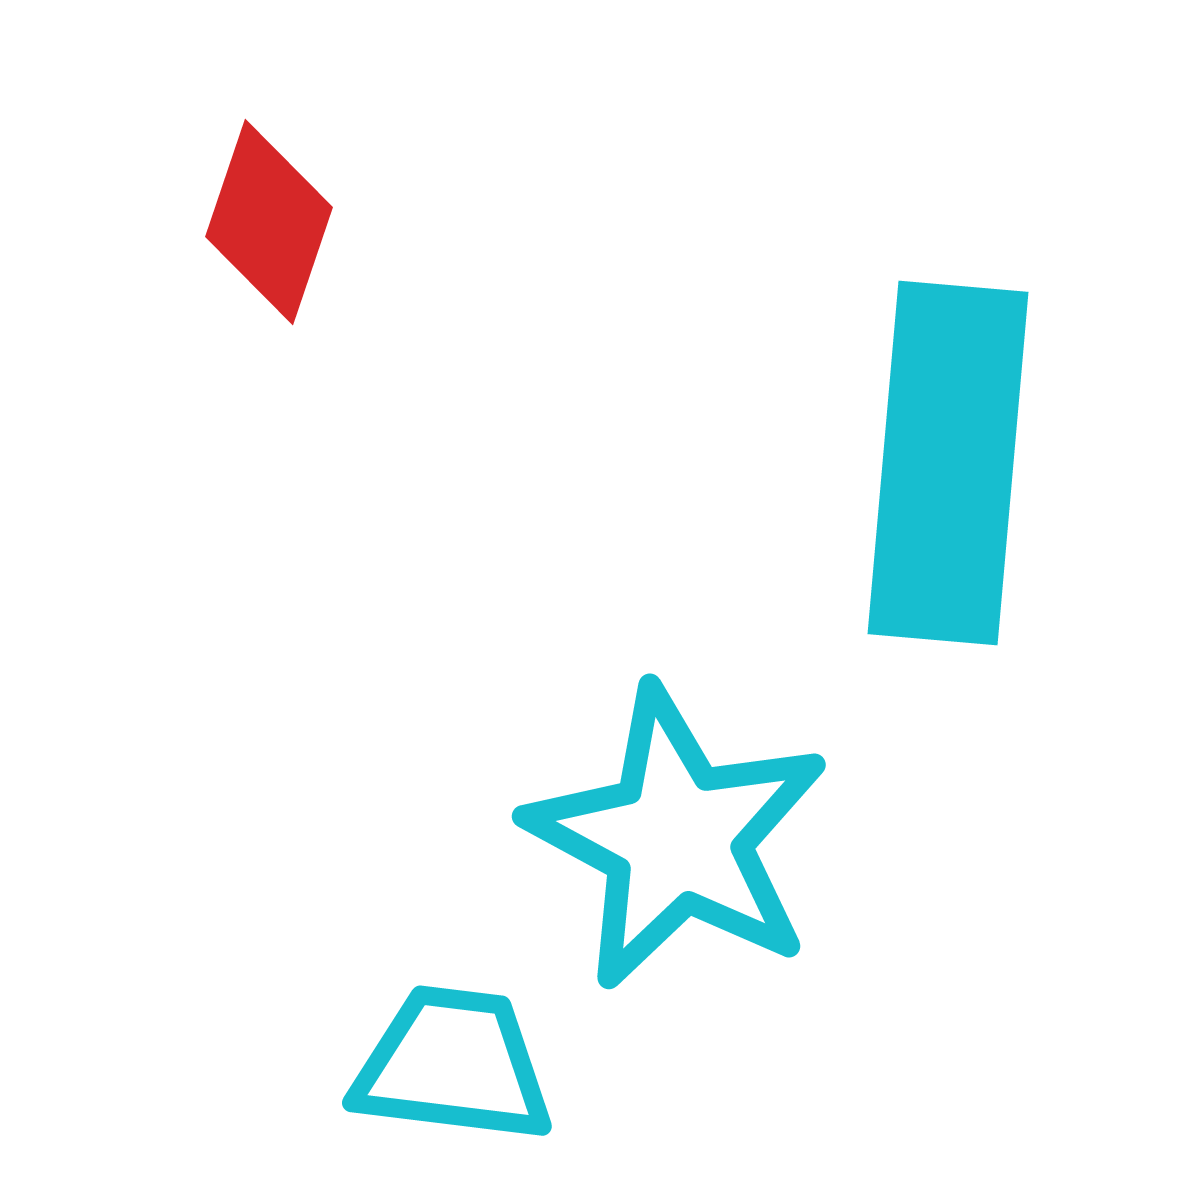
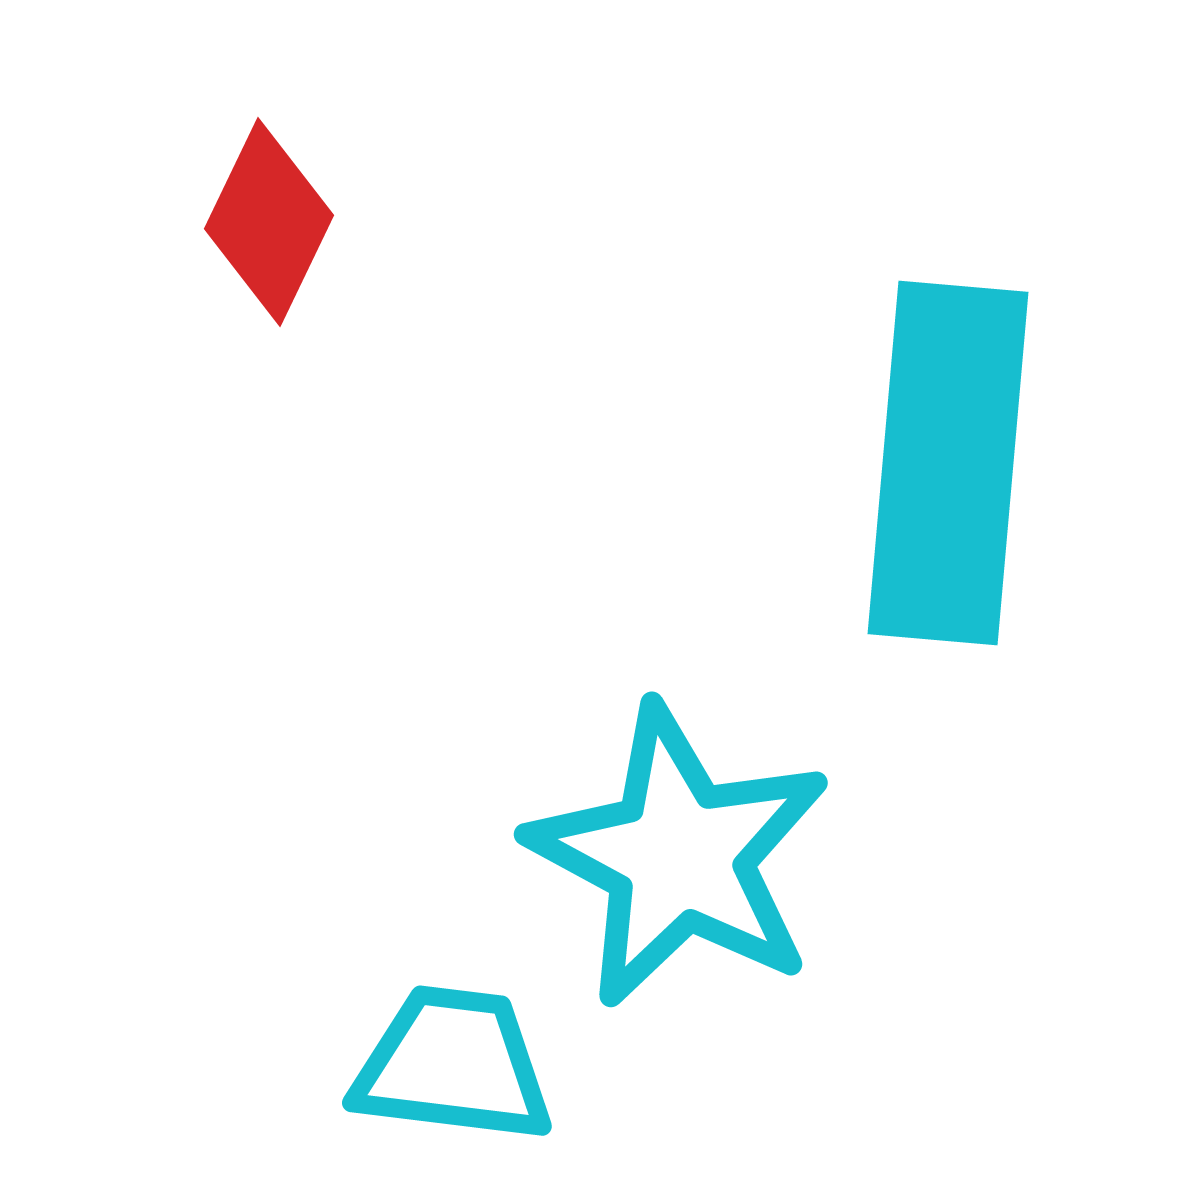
red diamond: rotated 7 degrees clockwise
cyan star: moved 2 px right, 18 px down
